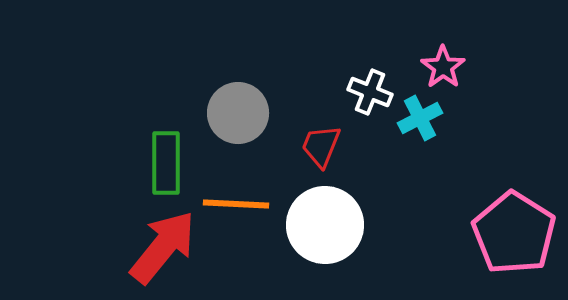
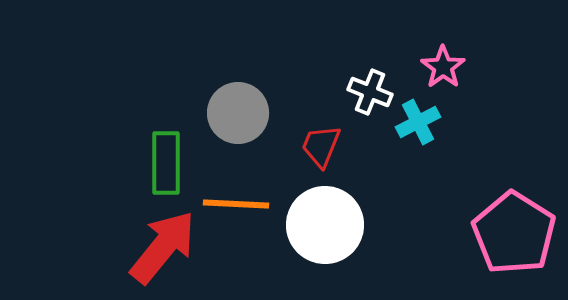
cyan cross: moved 2 px left, 4 px down
